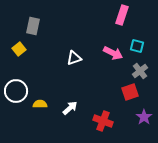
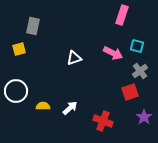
yellow square: rotated 24 degrees clockwise
yellow semicircle: moved 3 px right, 2 px down
